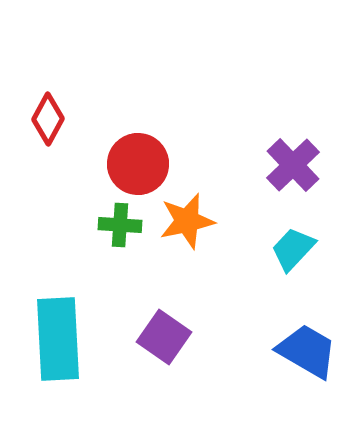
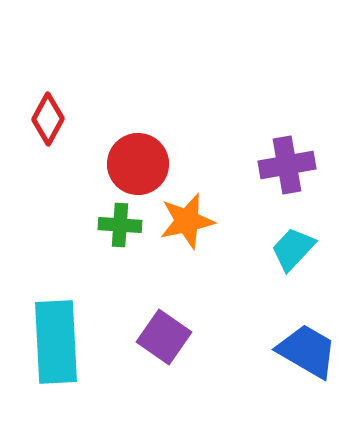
purple cross: moved 6 px left; rotated 34 degrees clockwise
cyan rectangle: moved 2 px left, 3 px down
